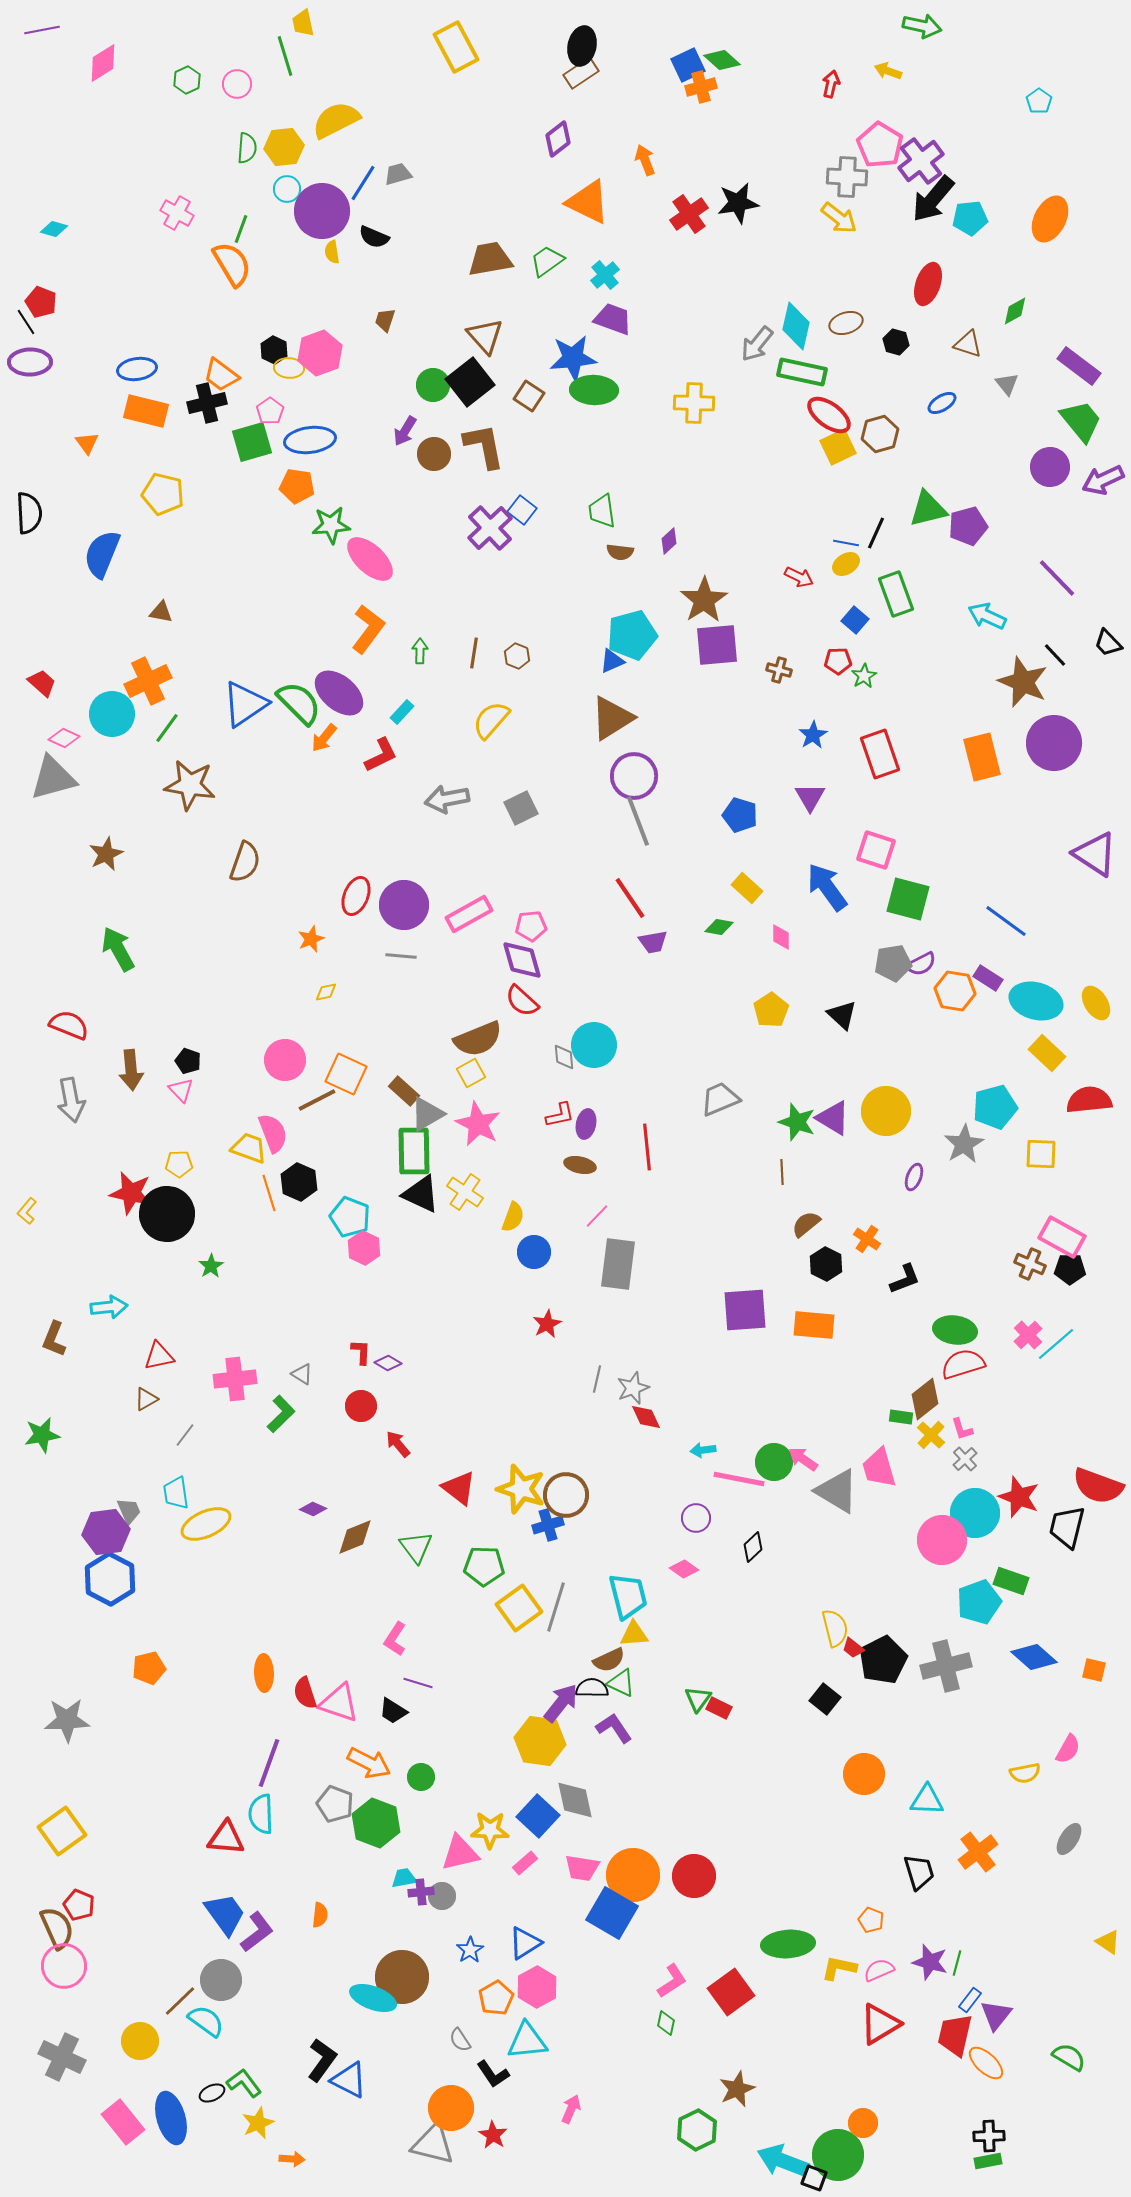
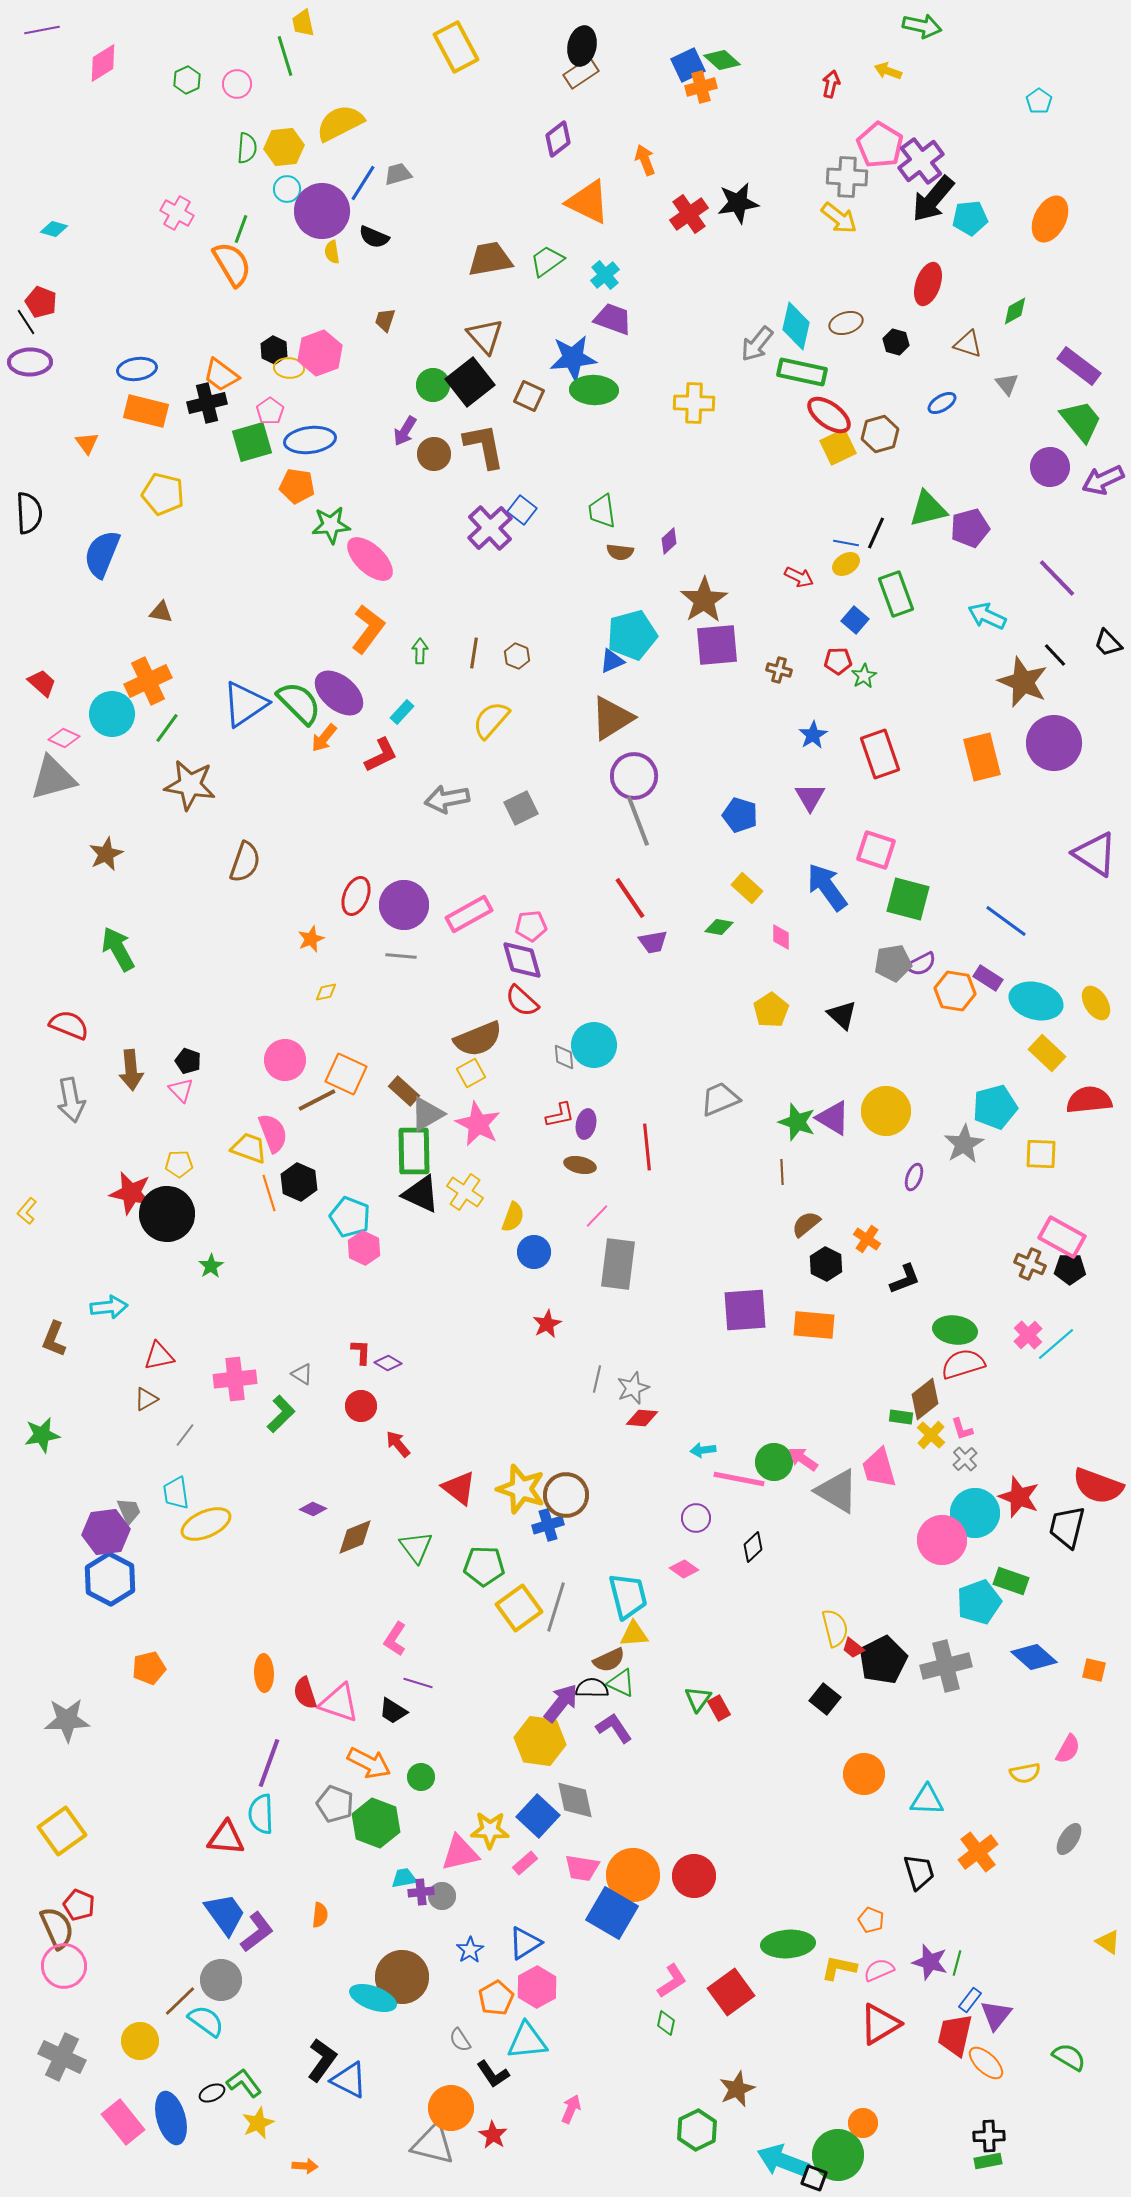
yellow semicircle at (336, 120): moved 4 px right, 3 px down
brown square at (529, 396): rotated 8 degrees counterclockwise
purple pentagon at (968, 526): moved 2 px right, 2 px down
red diamond at (646, 1417): moved 4 px left, 1 px down; rotated 60 degrees counterclockwise
red rectangle at (719, 1708): rotated 35 degrees clockwise
orange arrow at (292, 2159): moved 13 px right, 7 px down
